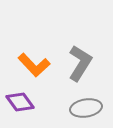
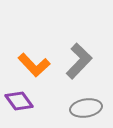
gray L-shape: moved 1 px left, 2 px up; rotated 12 degrees clockwise
purple diamond: moved 1 px left, 1 px up
